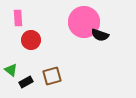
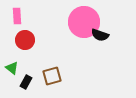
pink rectangle: moved 1 px left, 2 px up
red circle: moved 6 px left
green triangle: moved 1 px right, 2 px up
black rectangle: rotated 32 degrees counterclockwise
